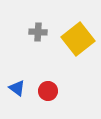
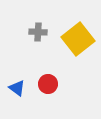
red circle: moved 7 px up
